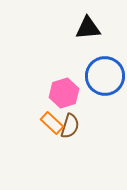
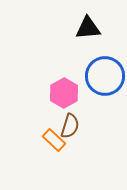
pink hexagon: rotated 12 degrees counterclockwise
orange rectangle: moved 2 px right, 17 px down
